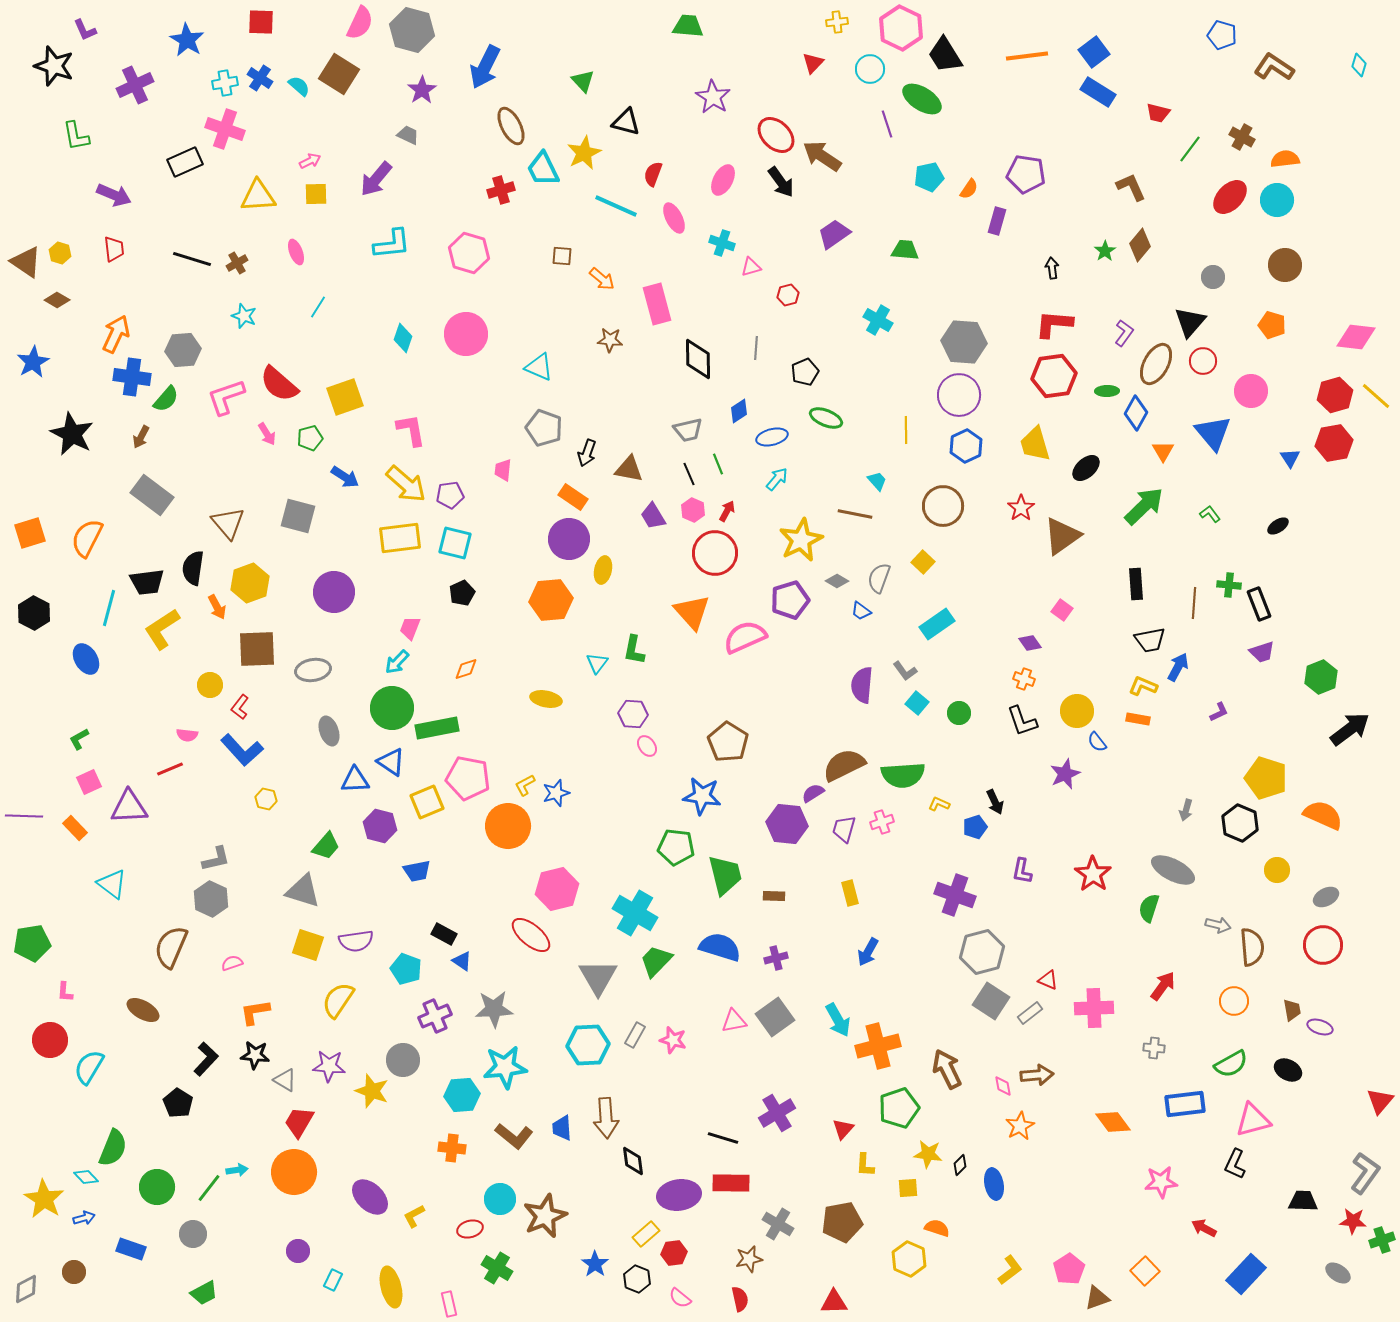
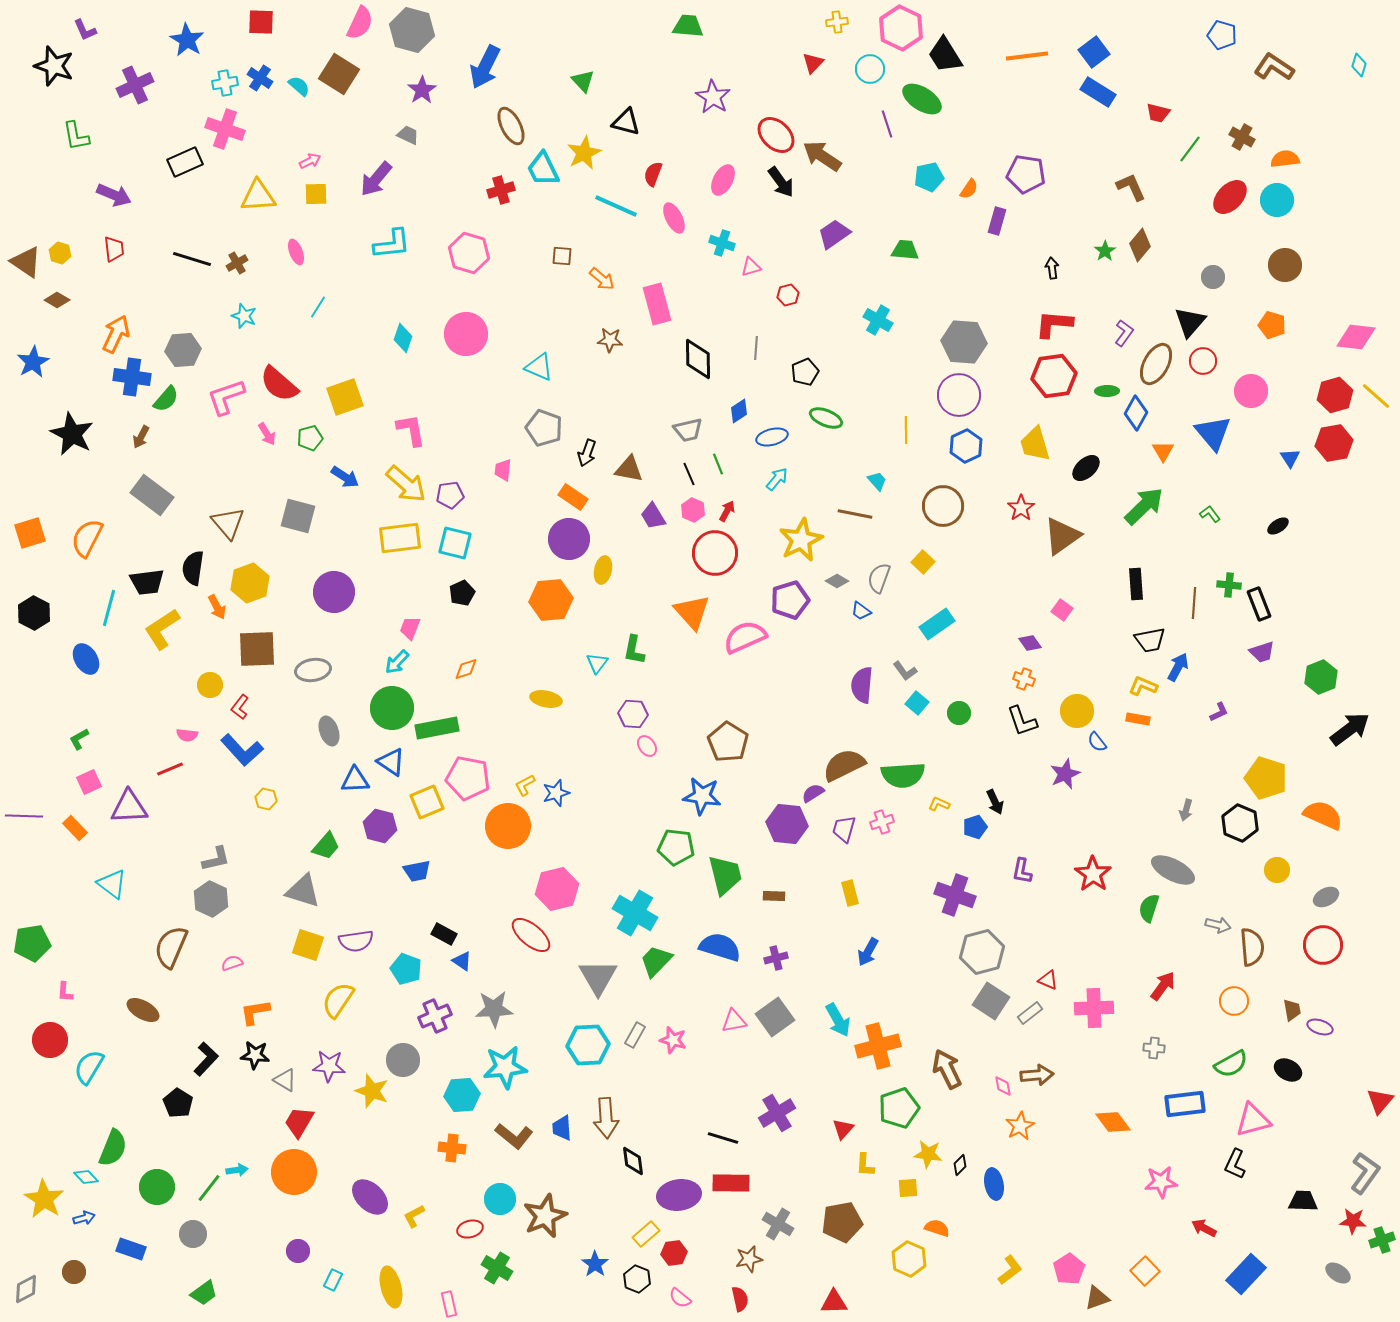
green trapezoid at (204, 1293): rotated 8 degrees counterclockwise
